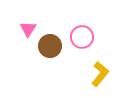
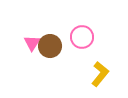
pink triangle: moved 4 px right, 14 px down
